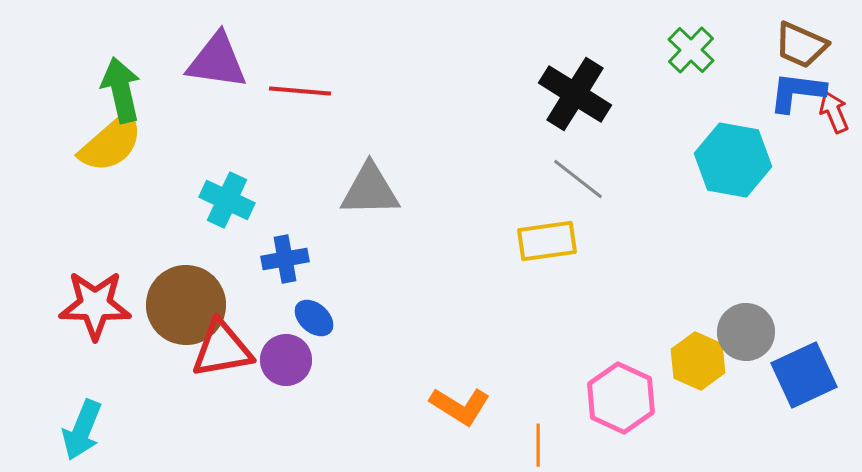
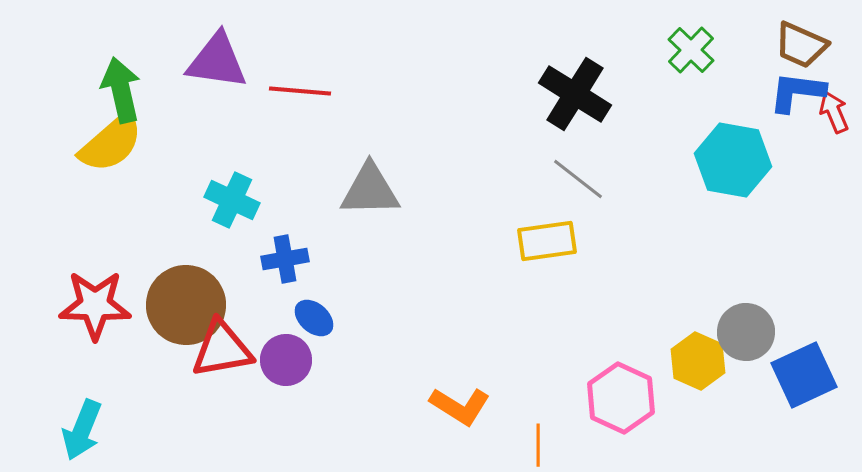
cyan cross: moved 5 px right
